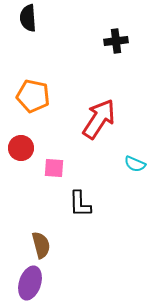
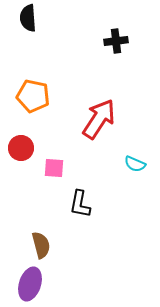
black L-shape: rotated 12 degrees clockwise
purple ellipse: moved 1 px down
